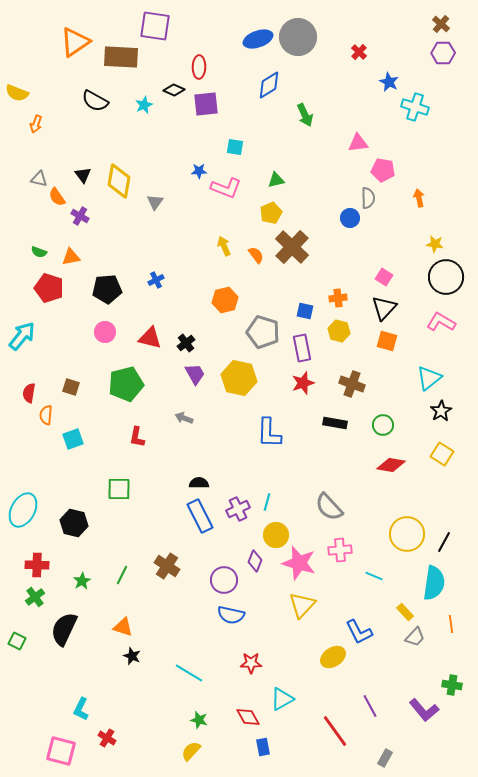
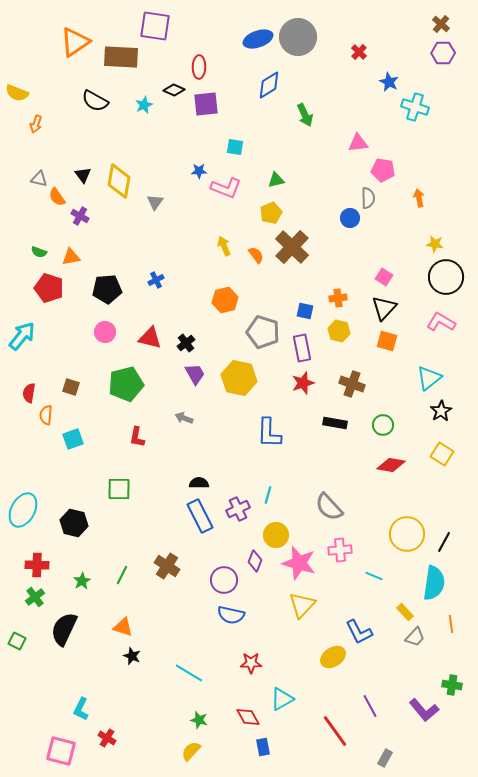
cyan line at (267, 502): moved 1 px right, 7 px up
